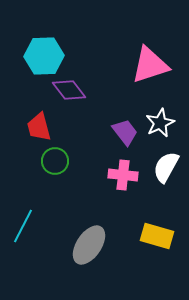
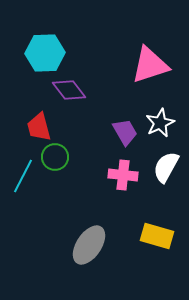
cyan hexagon: moved 1 px right, 3 px up
purple trapezoid: rotated 8 degrees clockwise
green circle: moved 4 px up
cyan line: moved 50 px up
